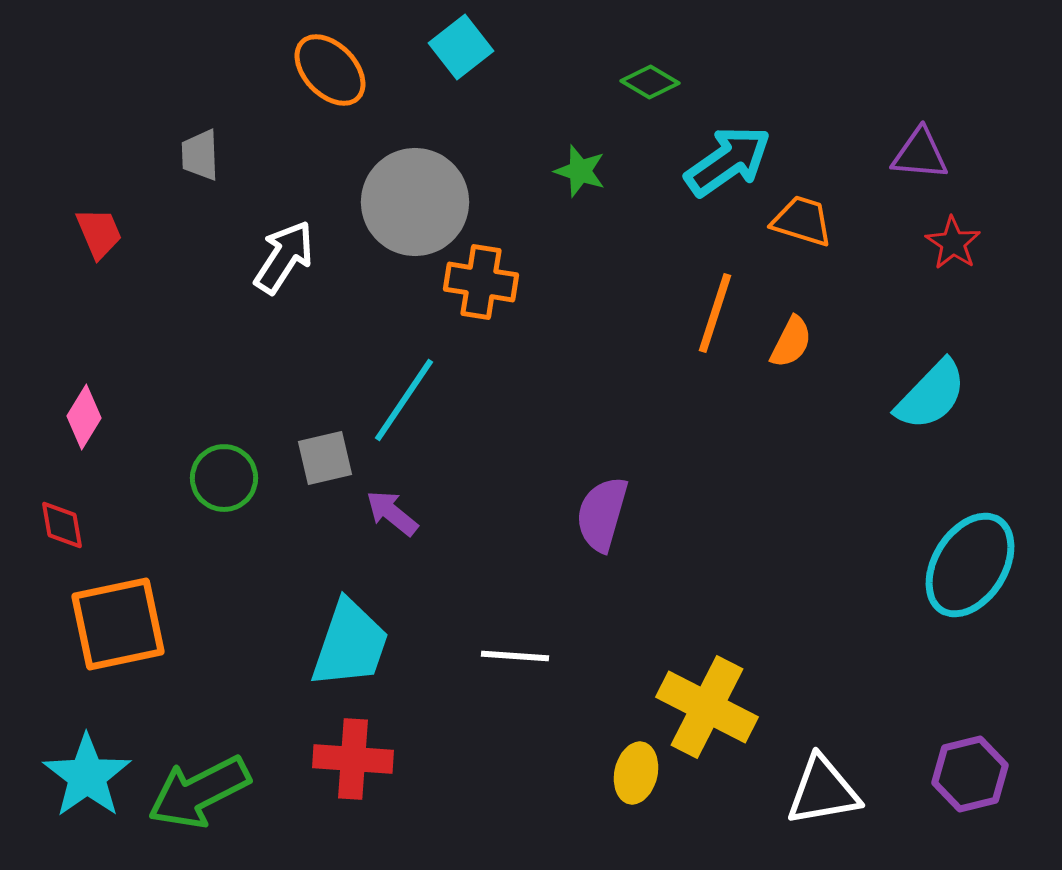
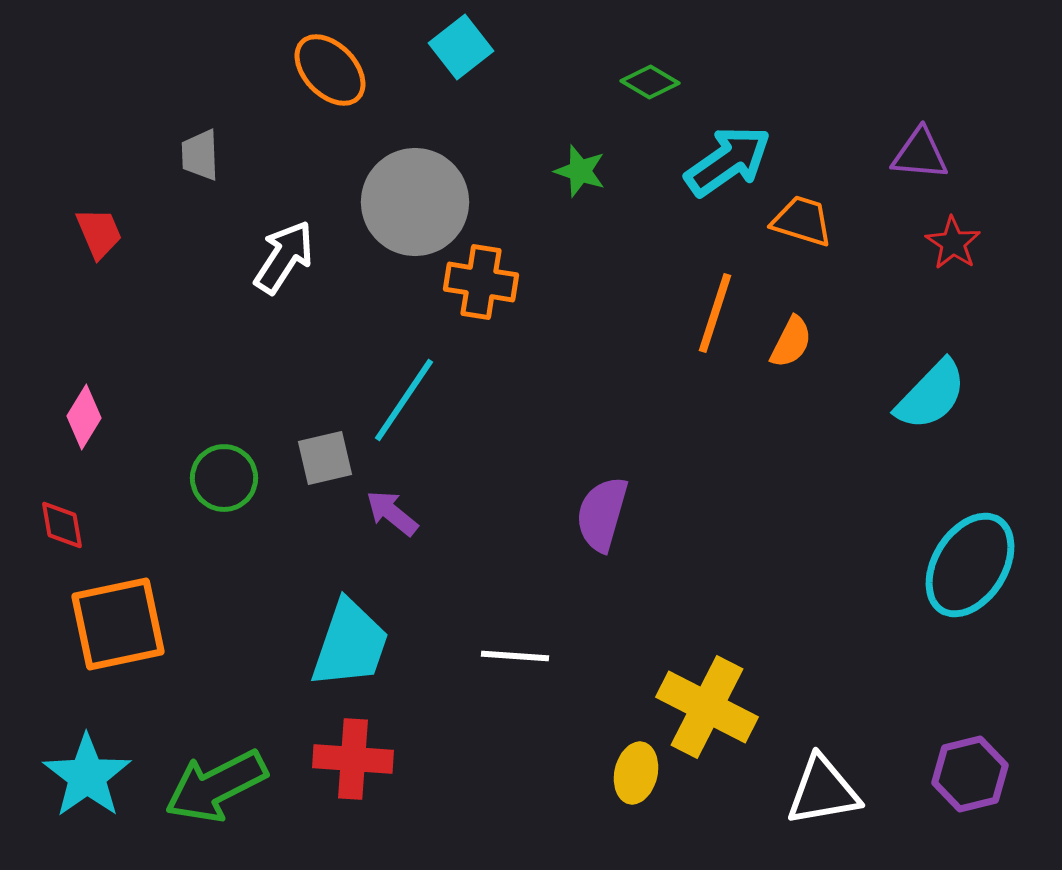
green arrow: moved 17 px right, 6 px up
